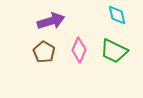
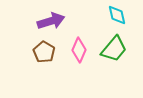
green trapezoid: moved 2 px up; rotated 76 degrees counterclockwise
